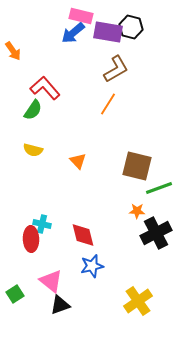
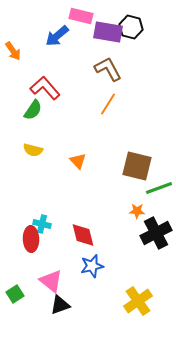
blue arrow: moved 16 px left, 3 px down
brown L-shape: moved 8 px left; rotated 88 degrees counterclockwise
